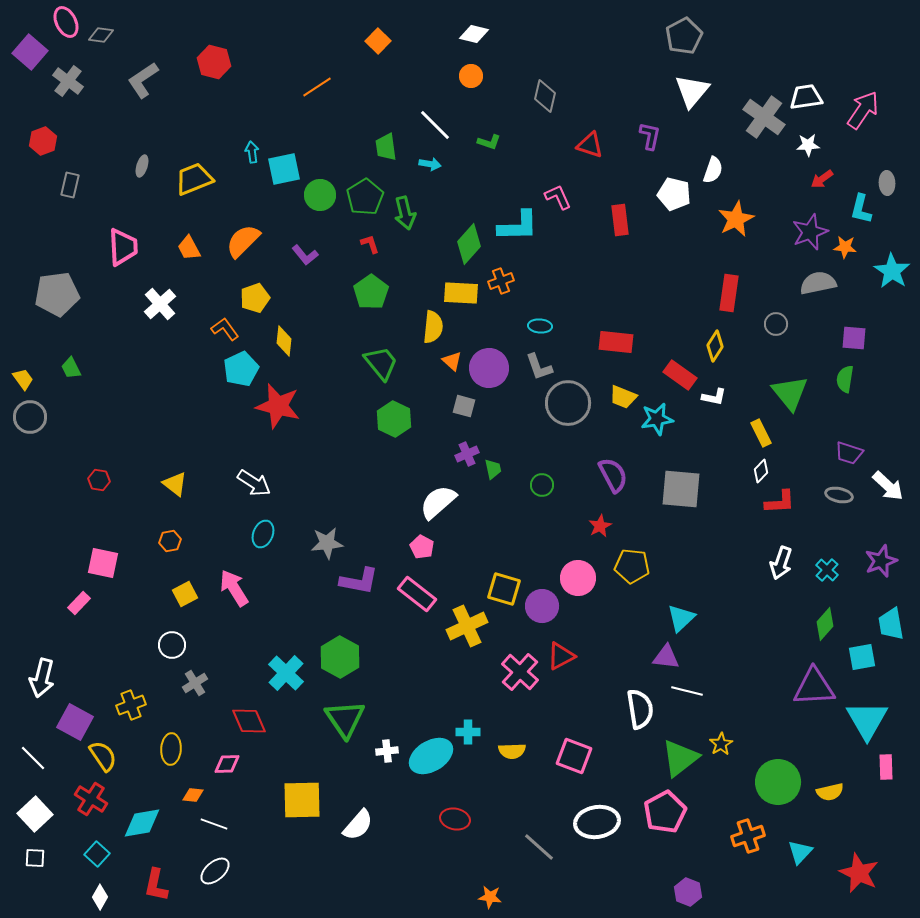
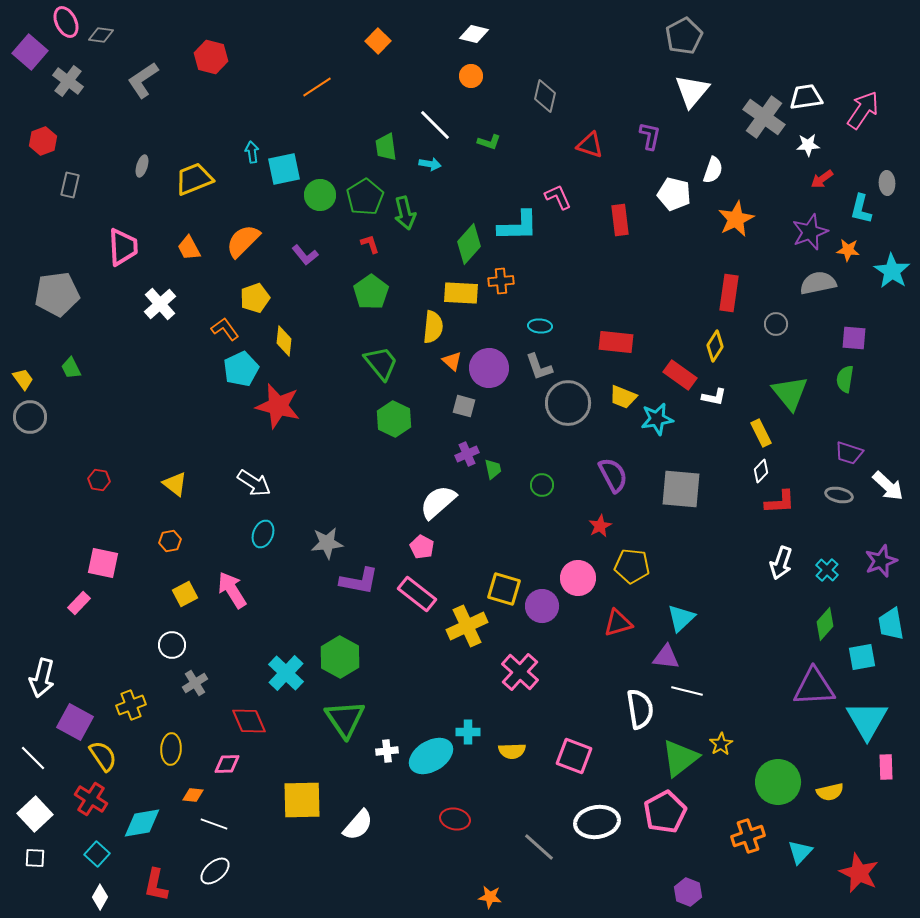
red hexagon at (214, 62): moved 3 px left, 5 px up
orange star at (845, 247): moved 3 px right, 3 px down
orange cross at (501, 281): rotated 15 degrees clockwise
pink arrow at (234, 588): moved 2 px left, 2 px down
red triangle at (561, 656): moved 57 px right, 33 px up; rotated 12 degrees clockwise
